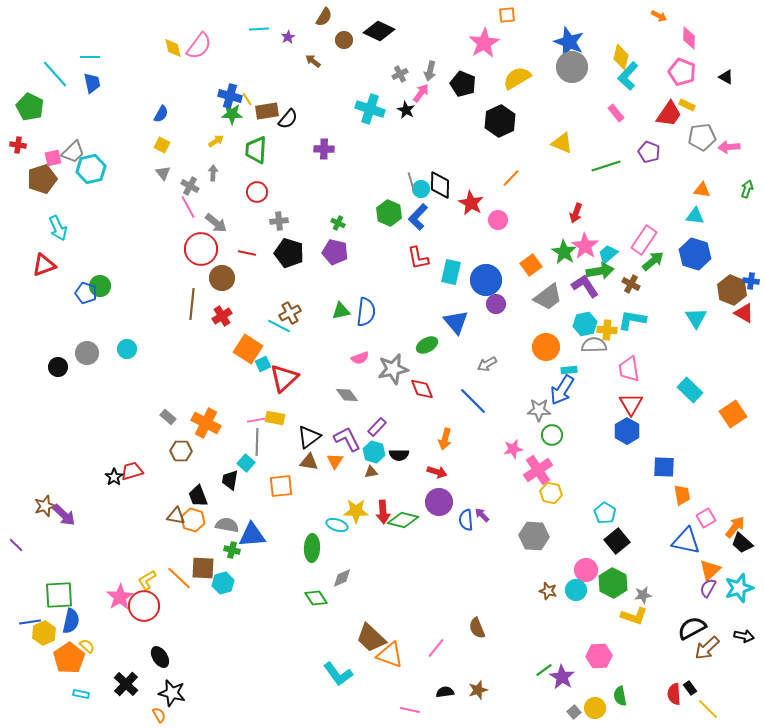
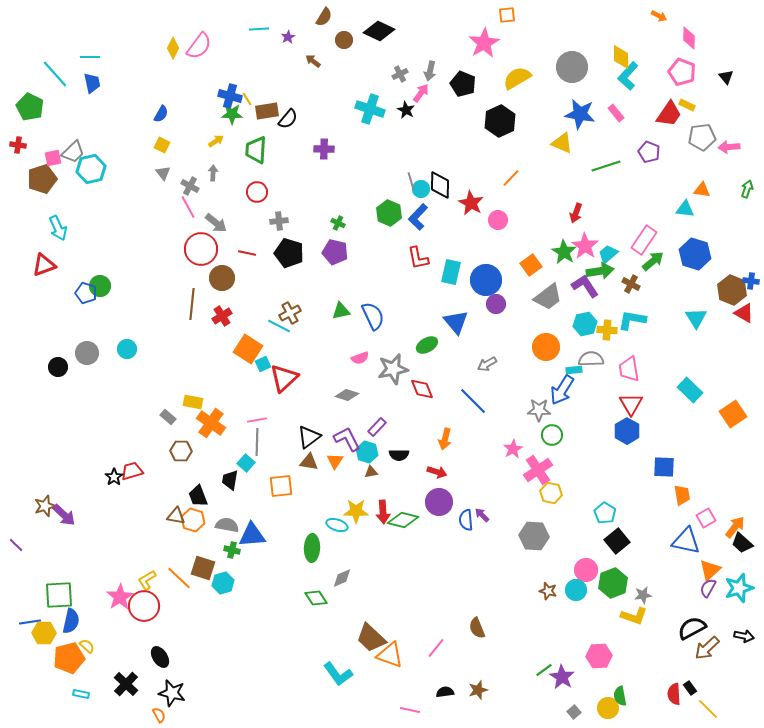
blue star at (569, 42): moved 11 px right, 72 px down; rotated 12 degrees counterclockwise
yellow diamond at (173, 48): rotated 40 degrees clockwise
yellow diamond at (621, 57): rotated 15 degrees counterclockwise
black triangle at (726, 77): rotated 21 degrees clockwise
cyan triangle at (695, 216): moved 10 px left, 7 px up
blue semicircle at (366, 312): moved 7 px right, 4 px down; rotated 32 degrees counterclockwise
gray semicircle at (594, 345): moved 3 px left, 14 px down
cyan rectangle at (569, 370): moved 5 px right
gray diamond at (347, 395): rotated 35 degrees counterclockwise
yellow rectangle at (275, 418): moved 82 px left, 16 px up
orange cross at (206, 423): moved 5 px right; rotated 8 degrees clockwise
pink star at (513, 449): rotated 18 degrees counterclockwise
cyan hexagon at (374, 452): moved 7 px left
brown square at (203, 568): rotated 15 degrees clockwise
green hexagon at (613, 583): rotated 12 degrees clockwise
yellow hexagon at (44, 633): rotated 25 degrees clockwise
orange pentagon at (69, 658): rotated 20 degrees clockwise
yellow circle at (595, 708): moved 13 px right
